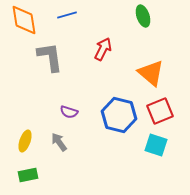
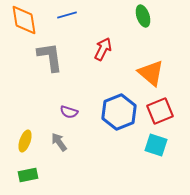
blue hexagon: moved 3 px up; rotated 24 degrees clockwise
